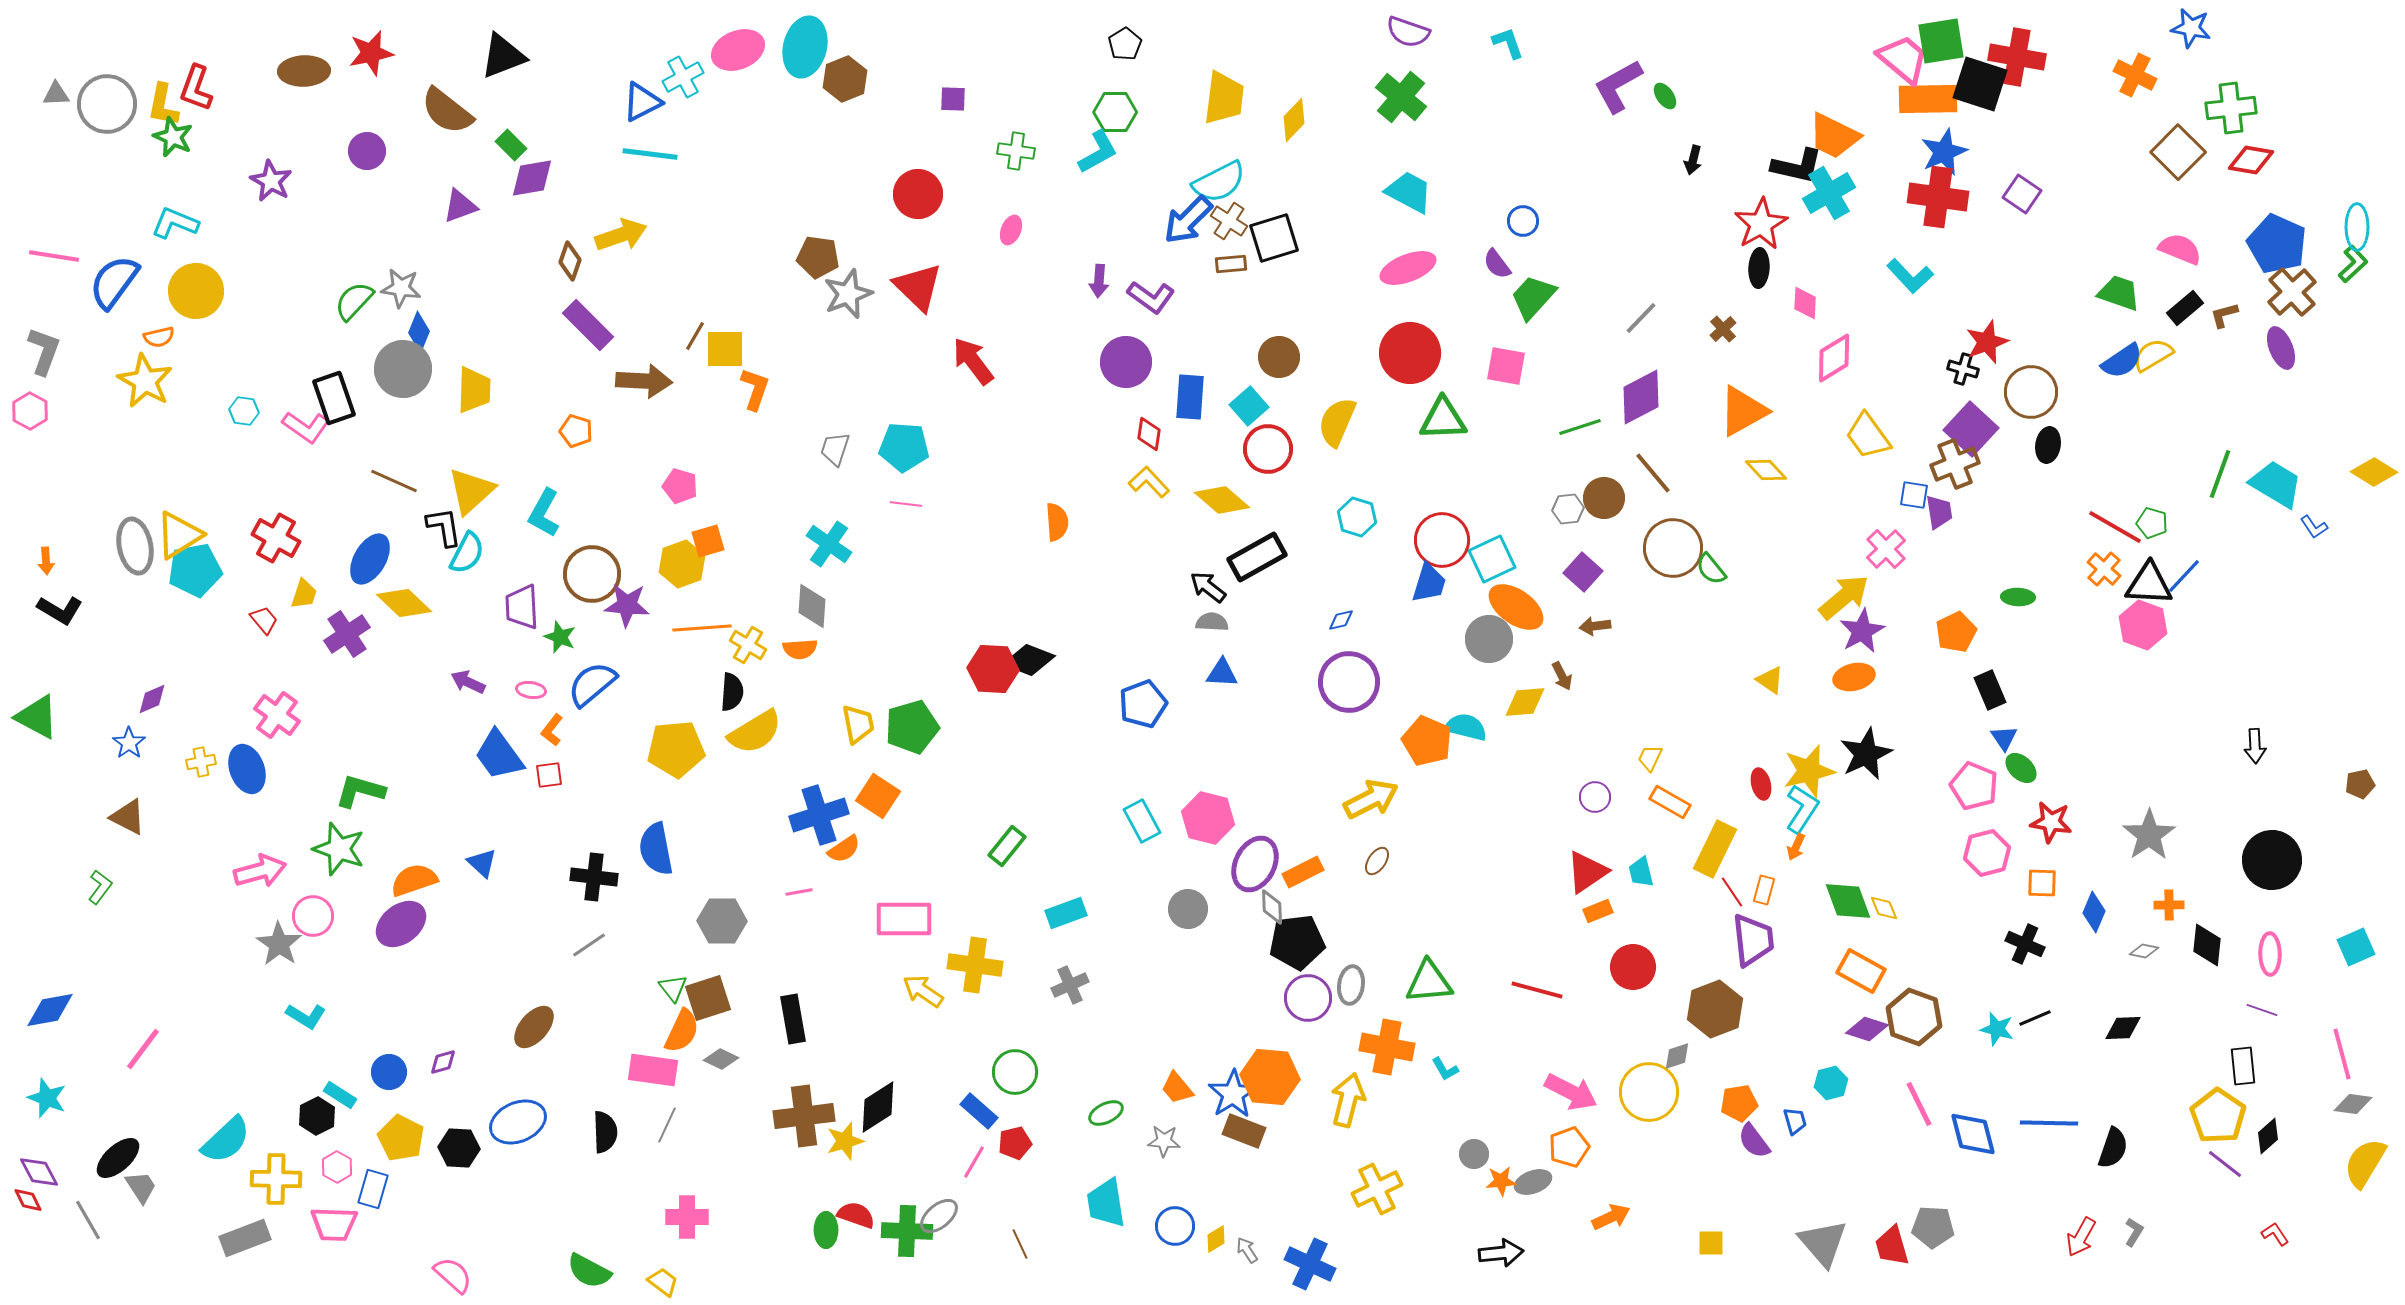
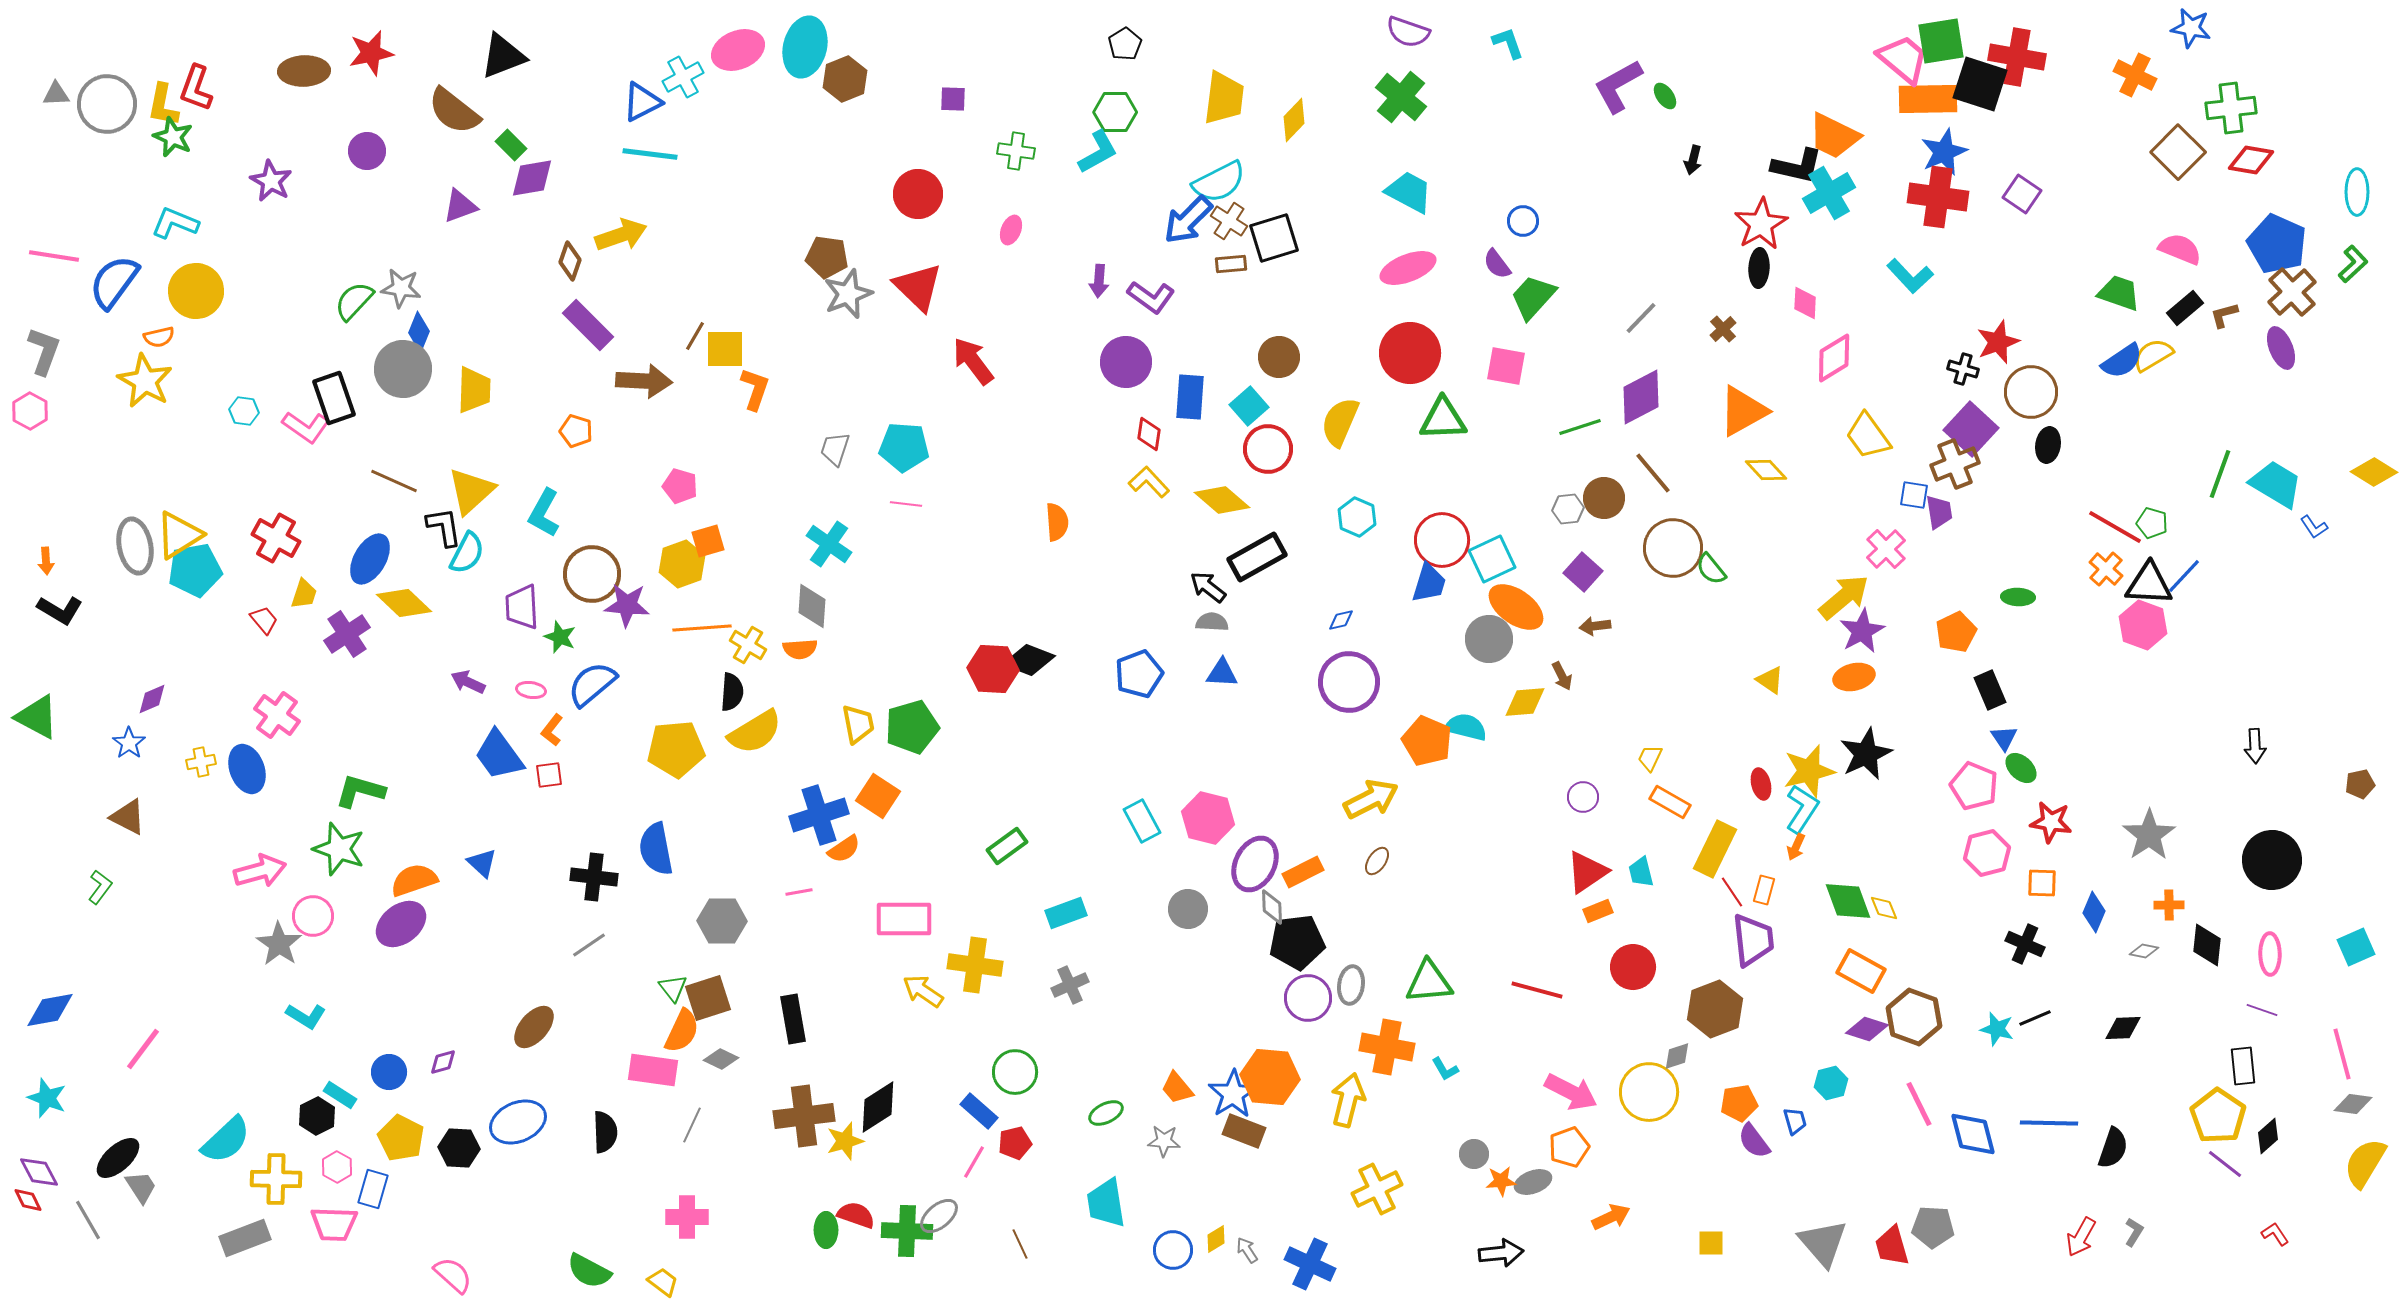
brown semicircle at (447, 111): moved 7 px right
cyan ellipse at (2357, 227): moved 35 px up
brown pentagon at (818, 257): moved 9 px right
red star at (1987, 342): moved 11 px right
yellow semicircle at (1337, 422): moved 3 px right
cyan hexagon at (1357, 517): rotated 6 degrees clockwise
orange cross at (2104, 569): moved 2 px right
blue pentagon at (1143, 704): moved 4 px left, 30 px up
purple circle at (1595, 797): moved 12 px left
green rectangle at (1007, 846): rotated 15 degrees clockwise
gray line at (667, 1125): moved 25 px right
blue circle at (1175, 1226): moved 2 px left, 24 px down
